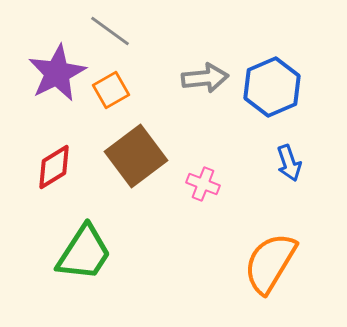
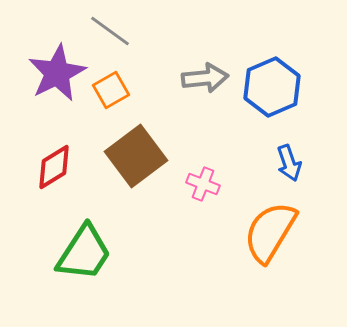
orange semicircle: moved 31 px up
